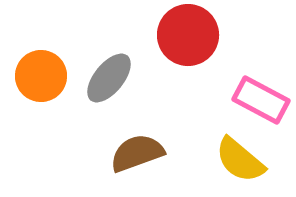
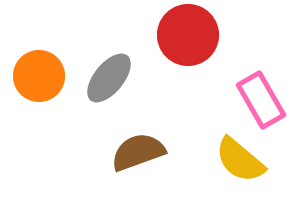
orange circle: moved 2 px left
pink rectangle: rotated 32 degrees clockwise
brown semicircle: moved 1 px right, 1 px up
